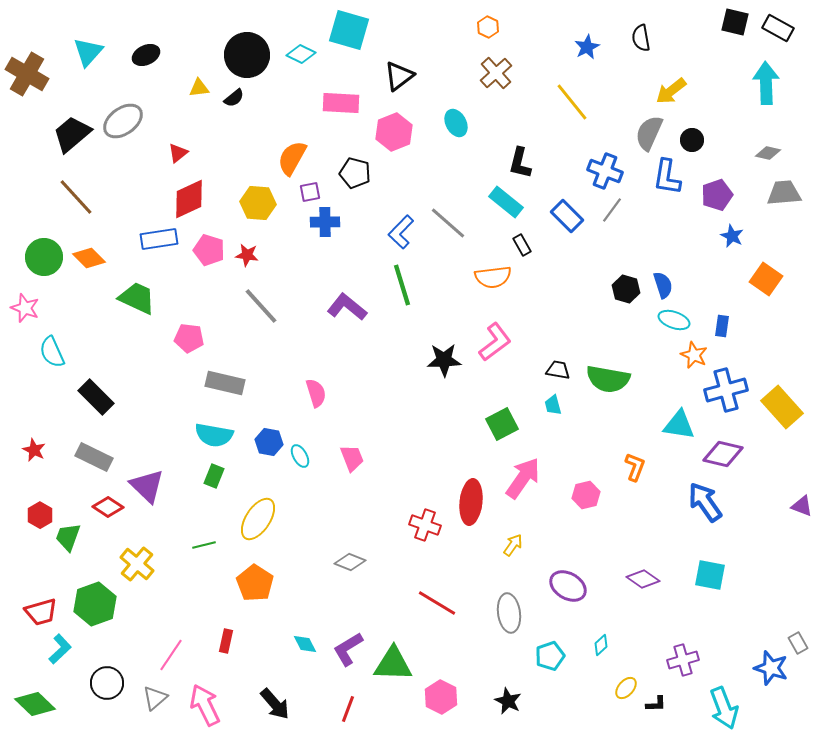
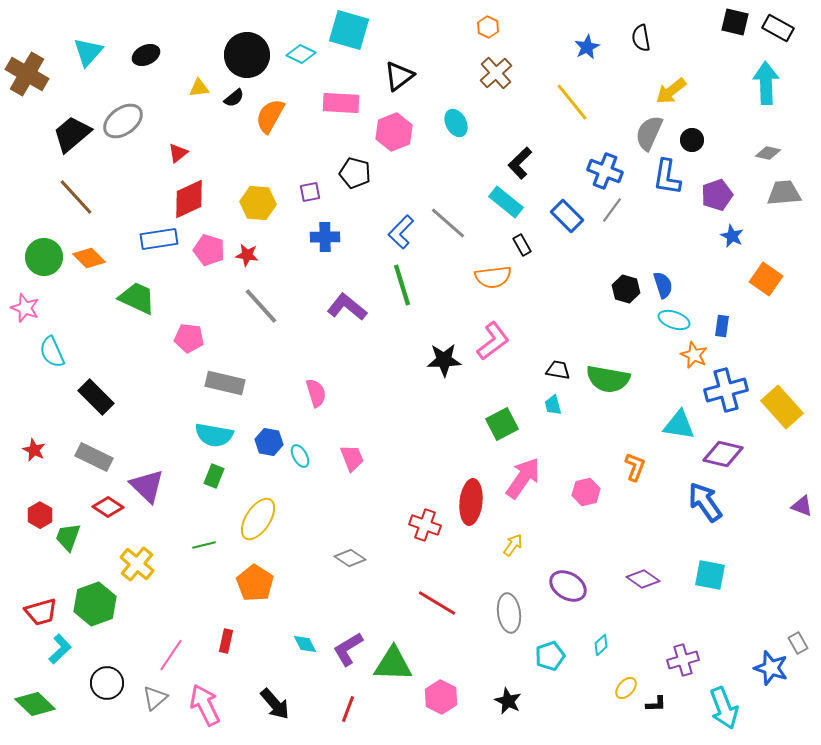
orange semicircle at (292, 158): moved 22 px left, 42 px up
black L-shape at (520, 163): rotated 32 degrees clockwise
blue cross at (325, 222): moved 15 px down
pink L-shape at (495, 342): moved 2 px left, 1 px up
pink hexagon at (586, 495): moved 3 px up
gray diamond at (350, 562): moved 4 px up; rotated 12 degrees clockwise
